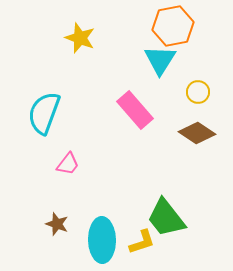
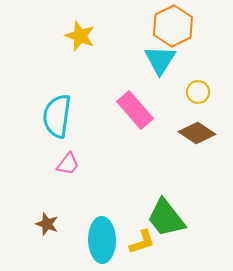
orange hexagon: rotated 15 degrees counterclockwise
yellow star: moved 2 px up
cyan semicircle: moved 13 px right, 3 px down; rotated 12 degrees counterclockwise
brown star: moved 10 px left
